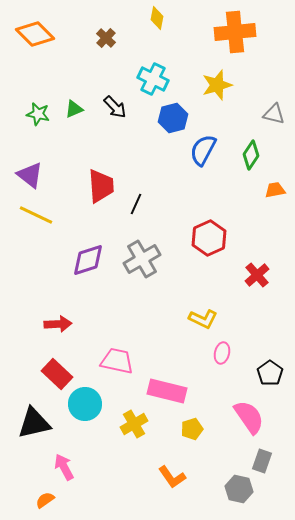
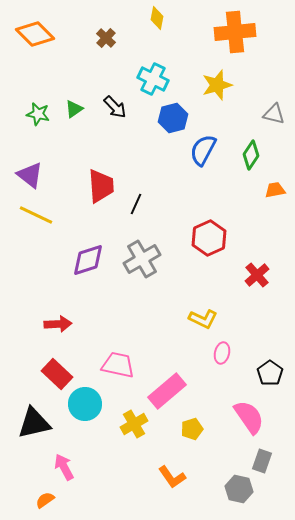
green triangle: rotated 12 degrees counterclockwise
pink trapezoid: moved 1 px right, 4 px down
pink rectangle: rotated 54 degrees counterclockwise
